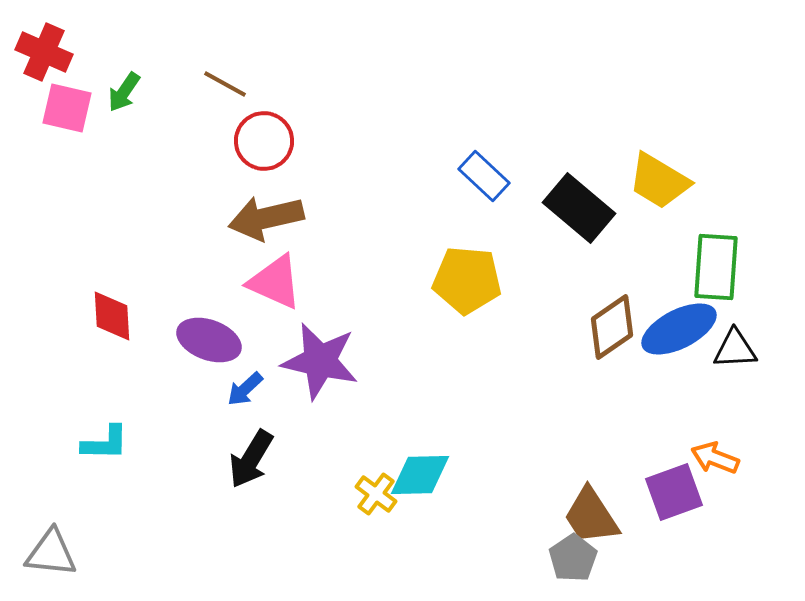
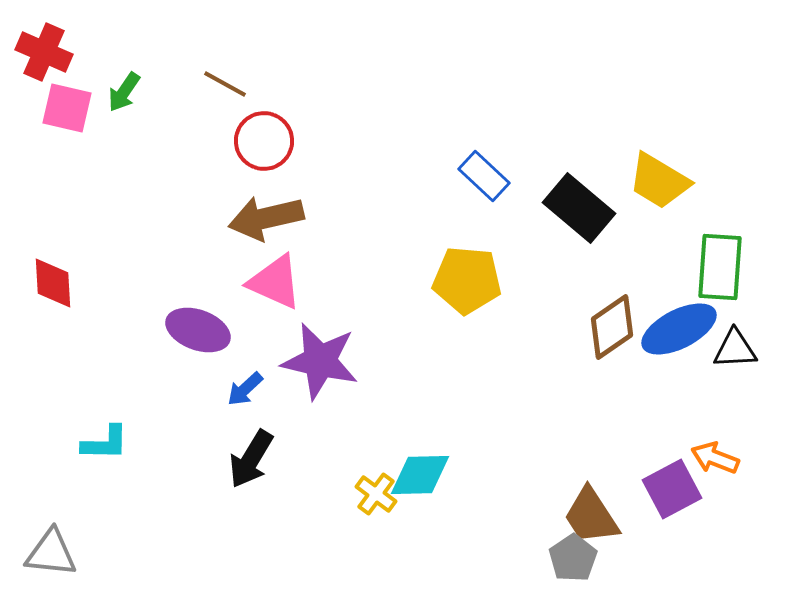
green rectangle: moved 4 px right
red diamond: moved 59 px left, 33 px up
purple ellipse: moved 11 px left, 10 px up
purple square: moved 2 px left, 3 px up; rotated 8 degrees counterclockwise
